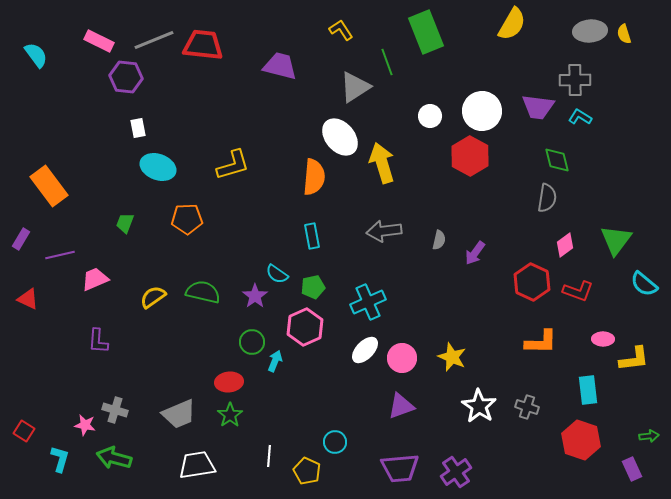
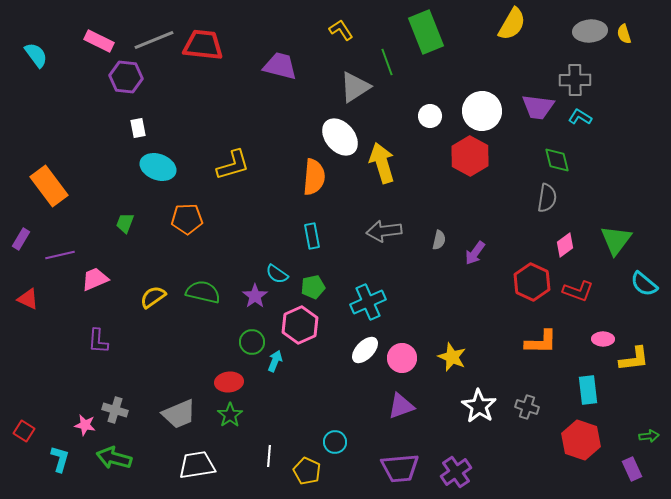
pink hexagon at (305, 327): moved 5 px left, 2 px up
